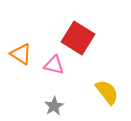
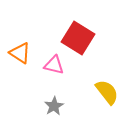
orange triangle: moved 1 px left, 1 px up
